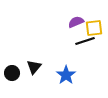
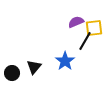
black line: rotated 42 degrees counterclockwise
blue star: moved 1 px left, 14 px up
